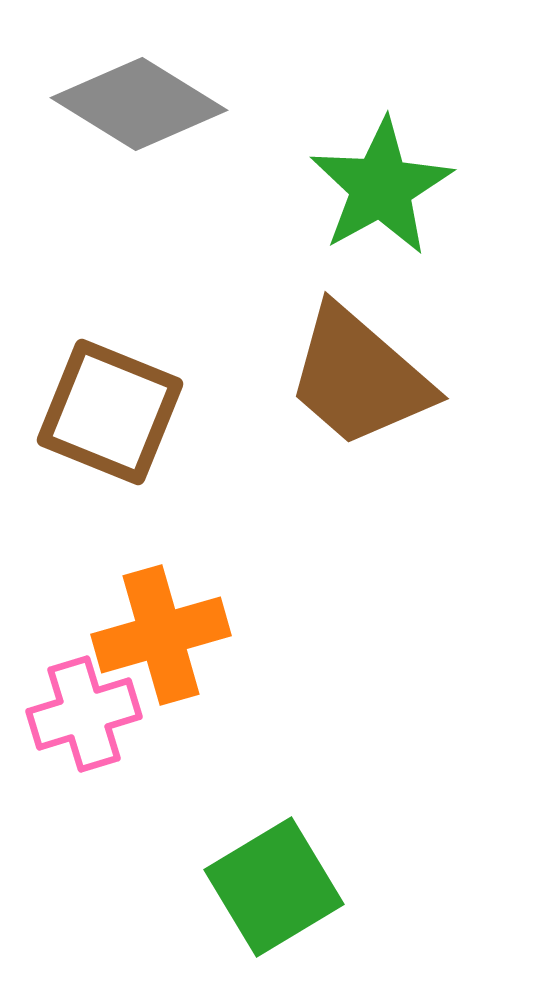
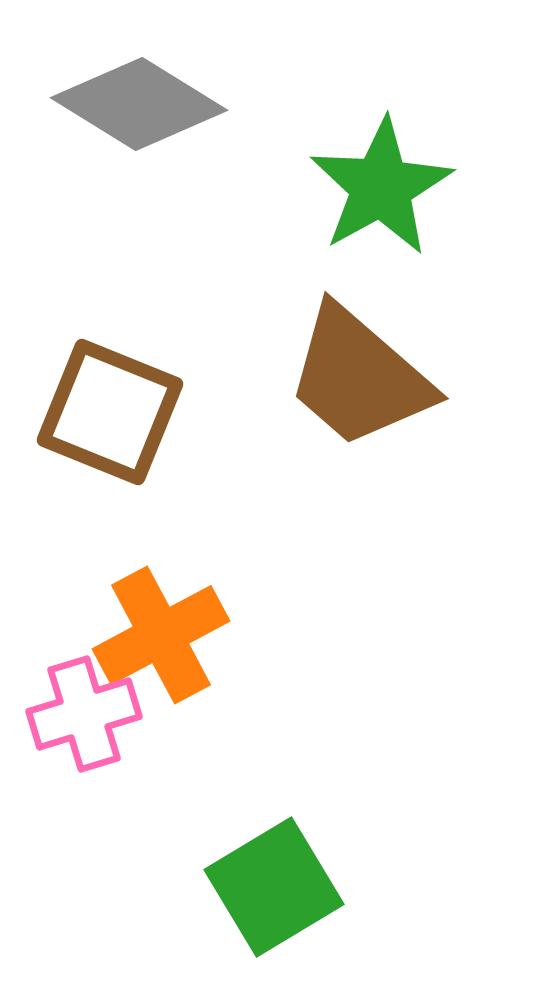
orange cross: rotated 12 degrees counterclockwise
